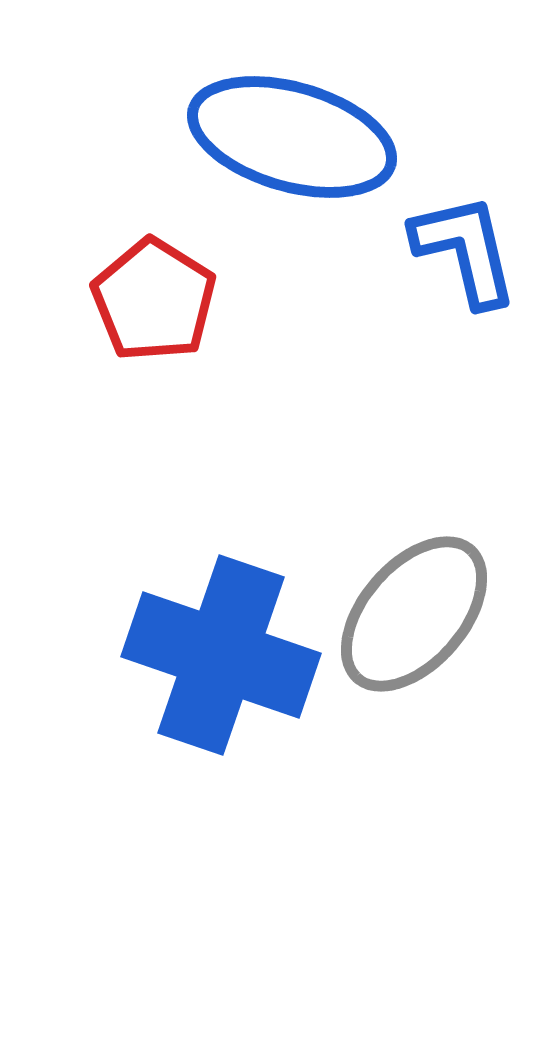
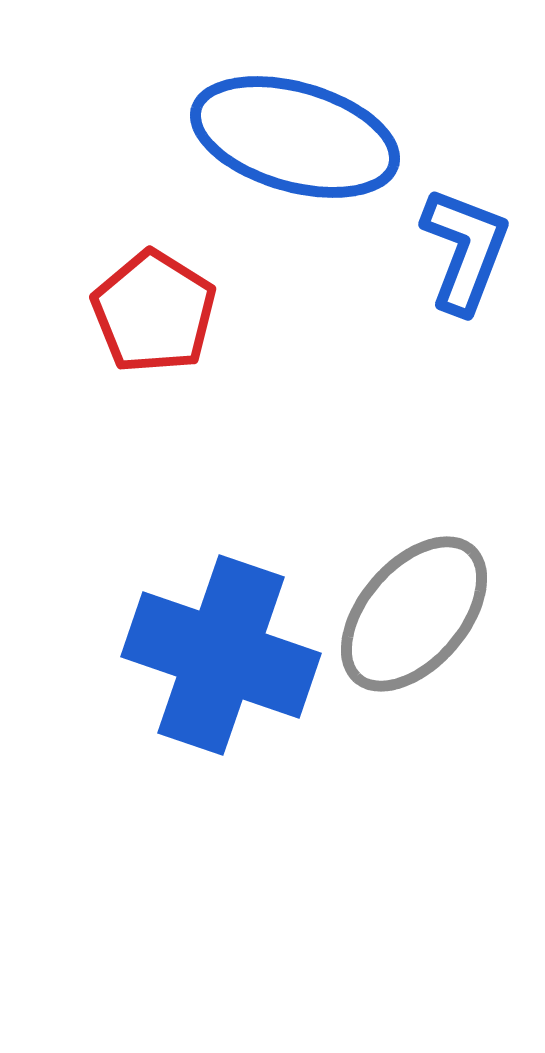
blue ellipse: moved 3 px right
blue L-shape: rotated 34 degrees clockwise
red pentagon: moved 12 px down
